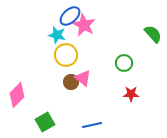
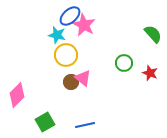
red star: moved 19 px right, 21 px up; rotated 21 degrees clockwise
blue line: moved 7 px left
